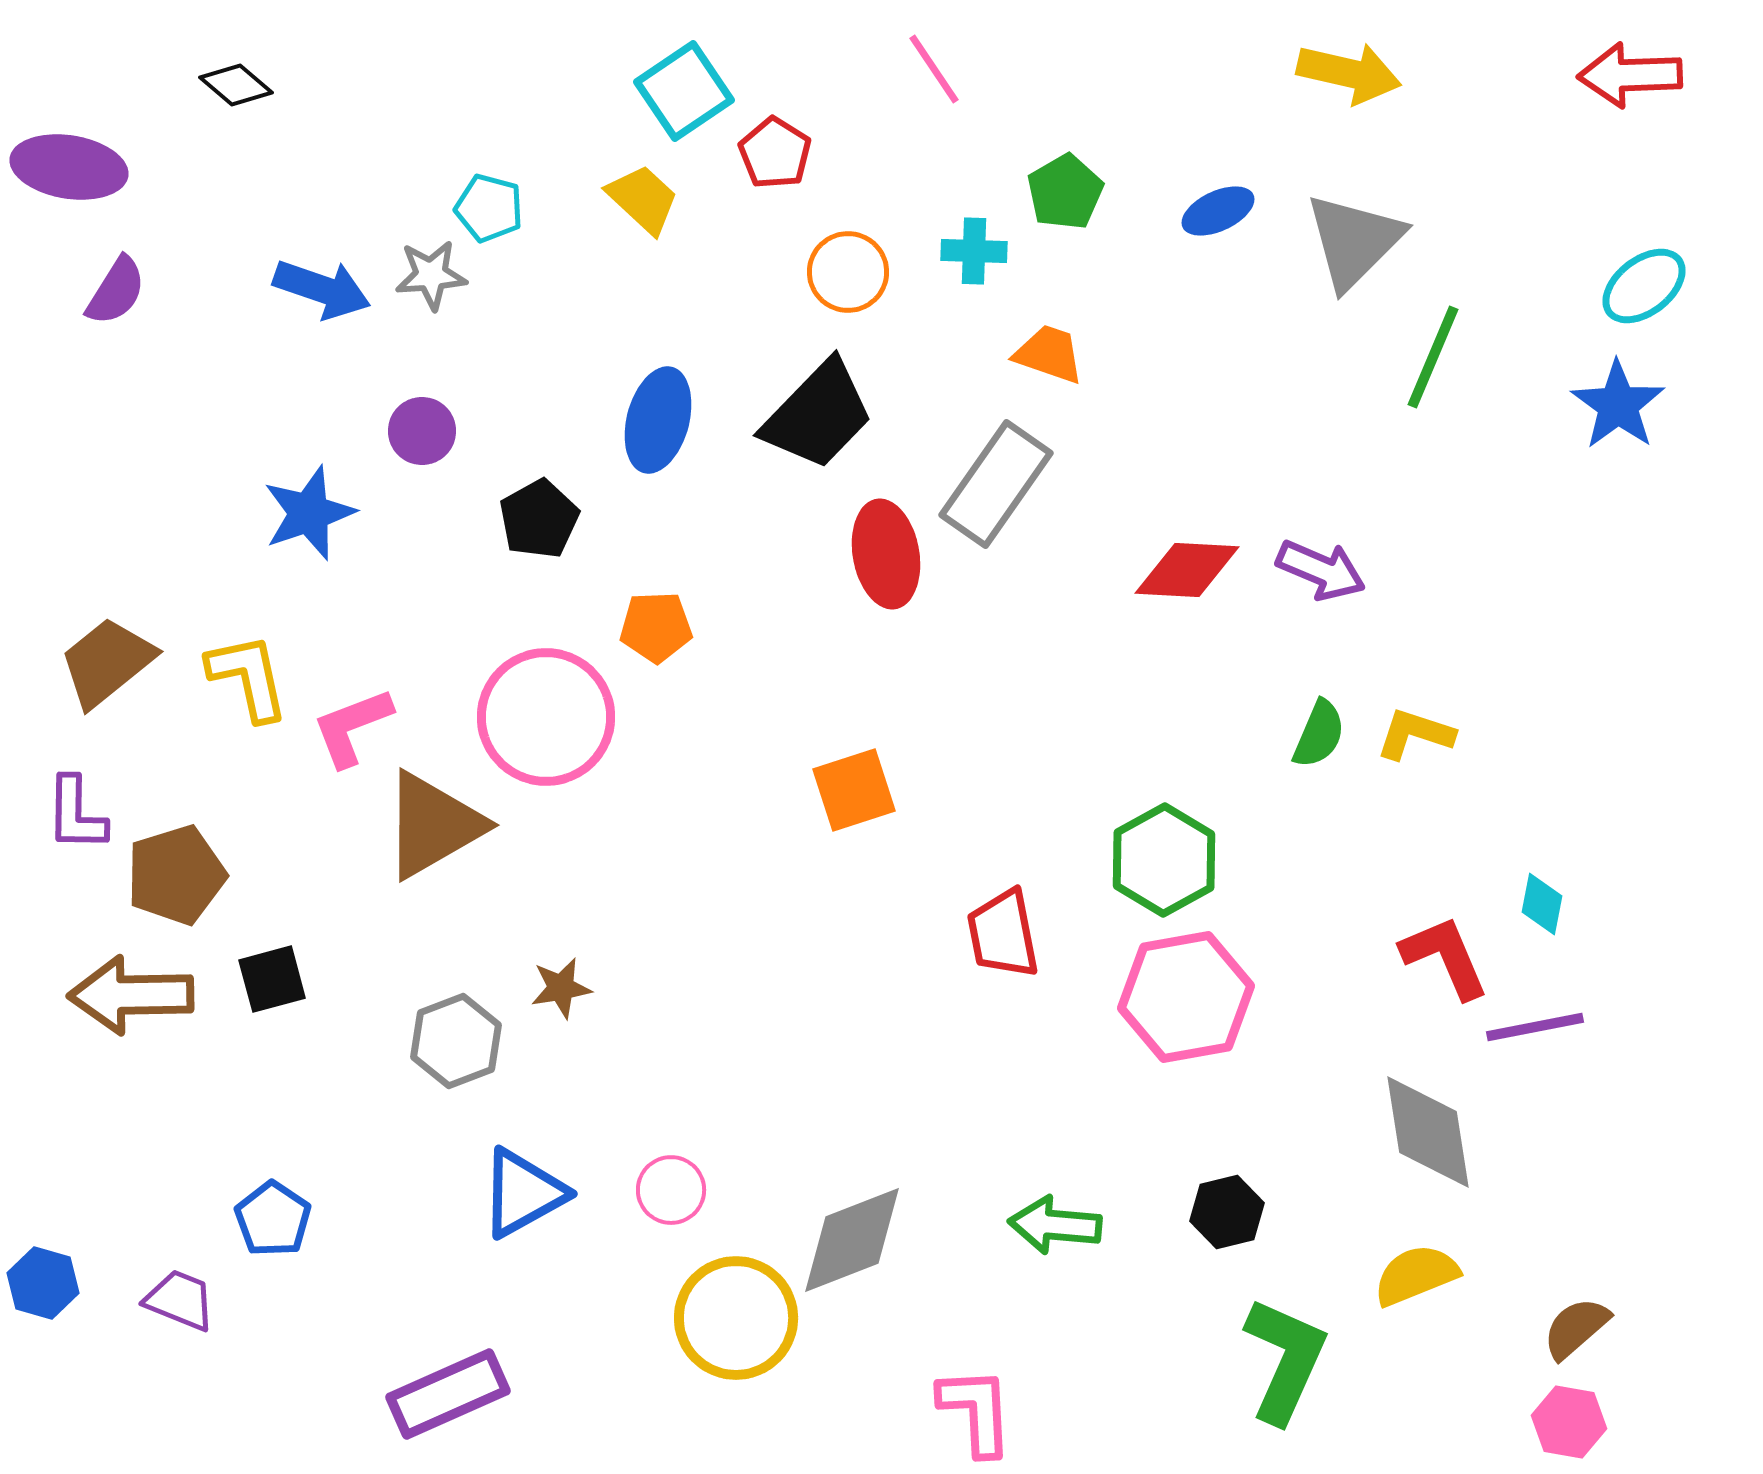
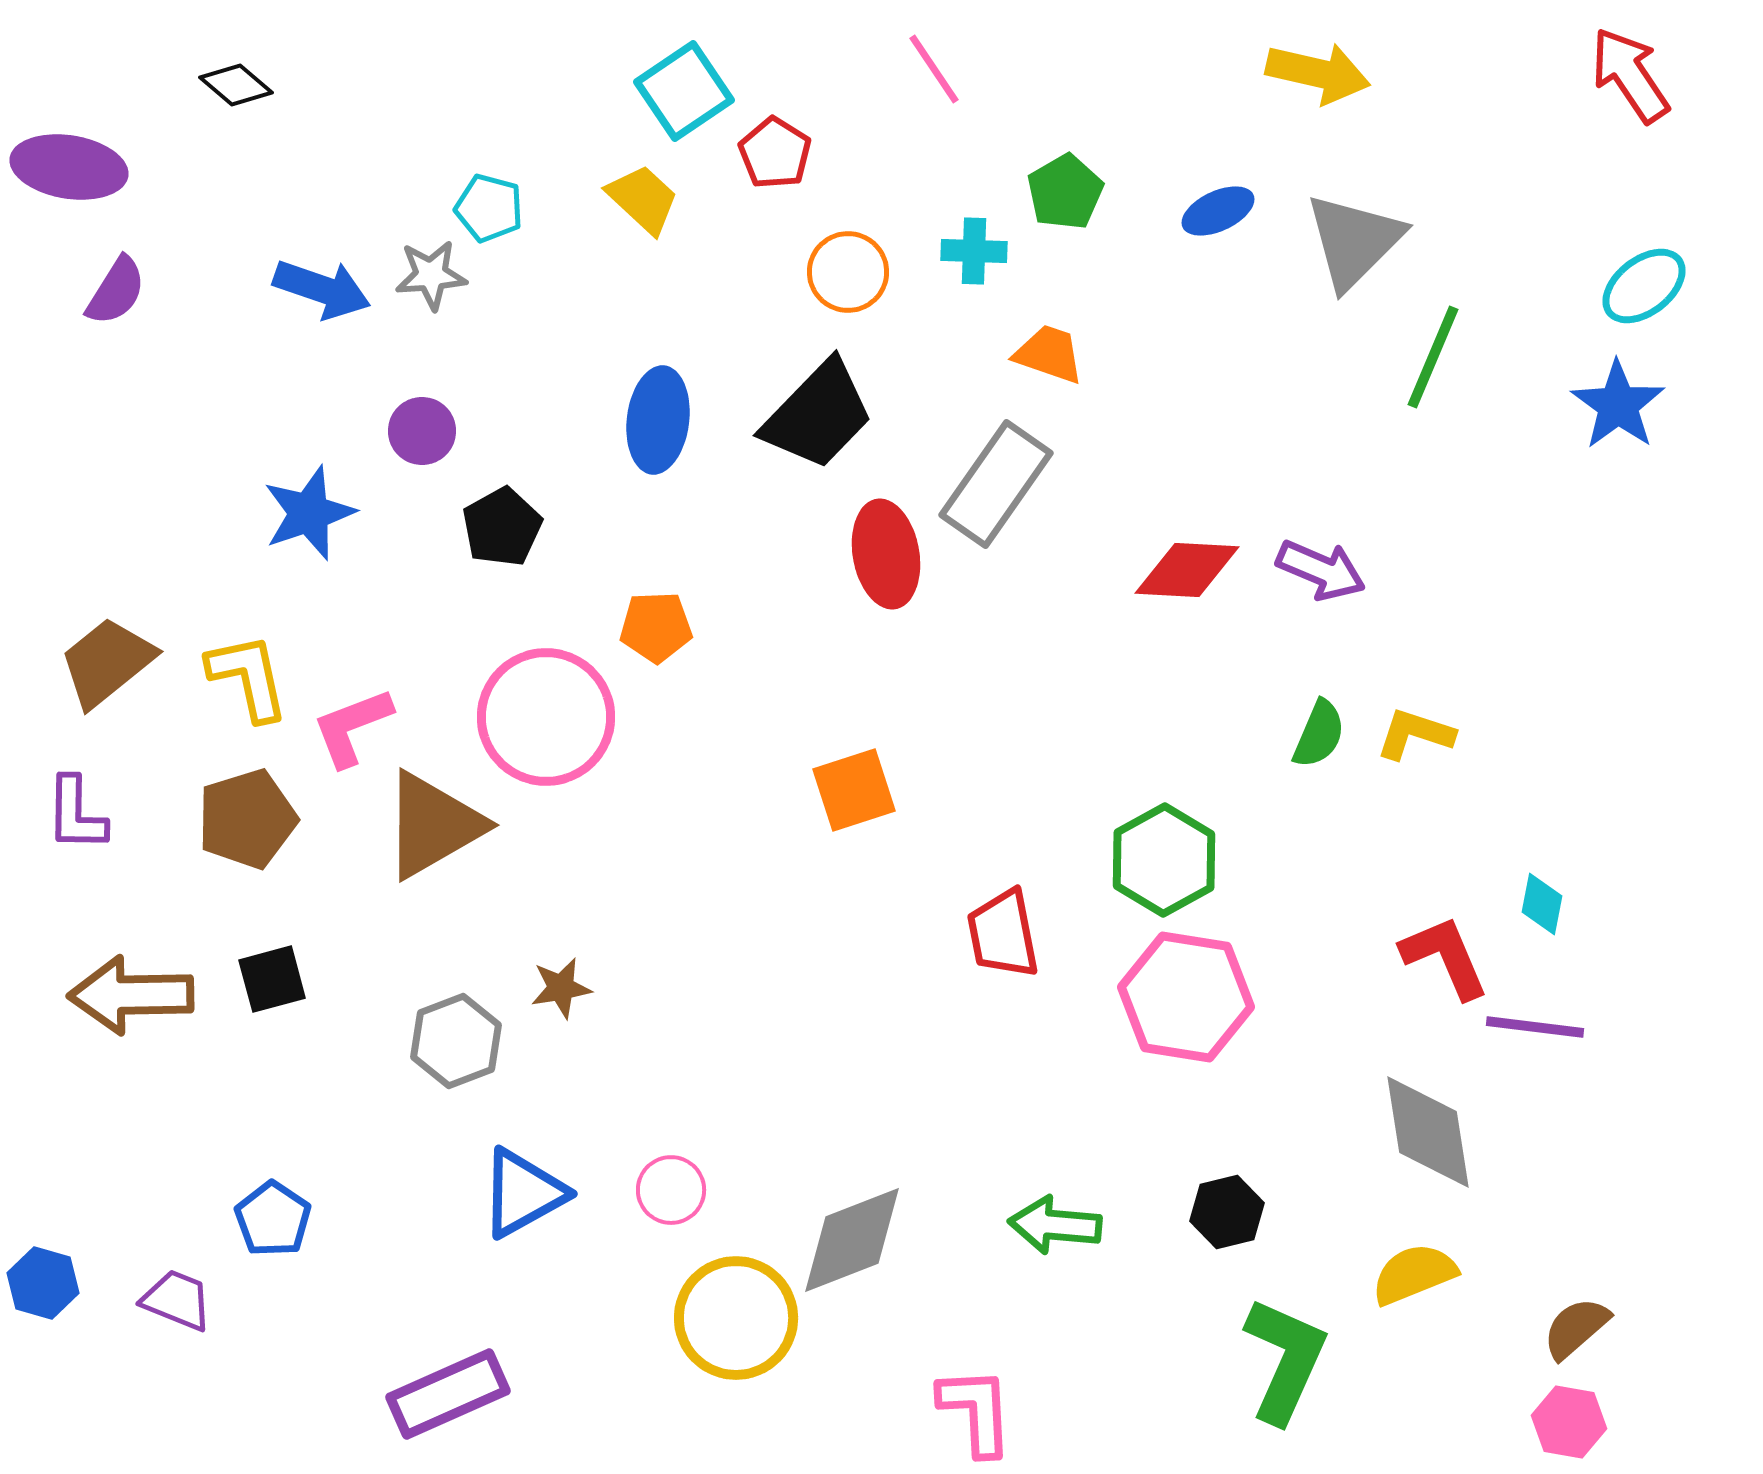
yellow arrow at (1349, 73): moved 31 px left
red arrow at (1630, 75): rotated 58 degrees clockwise
blue ellipse at (658, 420): rotated 8 degrees counterclockwise
black pentagon at (539, 519): moved 37 px left, 8 px down
brown pentagon at (176, 875): moved 71 px right, 56 px up
pink hexagon at (1186, 997): rotated 19 degrees clockwise
purple line at (1535, 1027): rotated 18 degrees clockwise
yellow semicircle at (1416, 1275): moved 2 px left, 1 px up
purple trapezoid at (180, 1300): moved 3 px left
